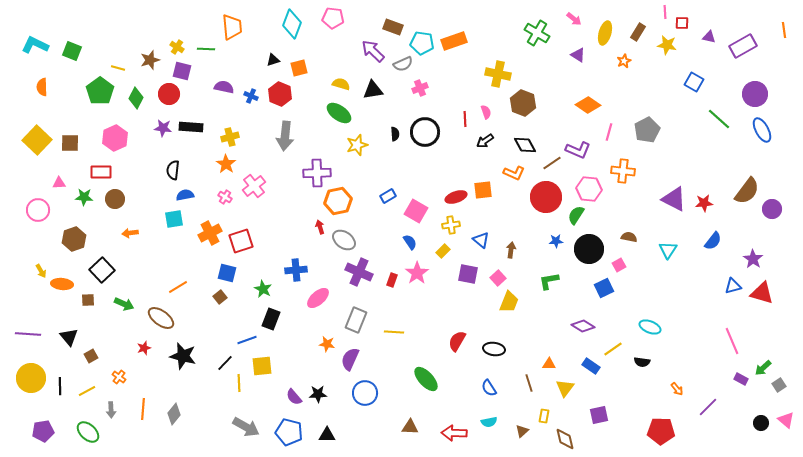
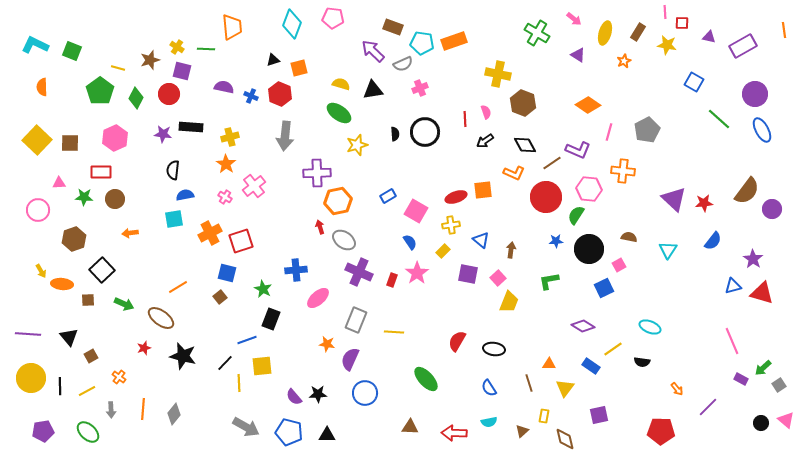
purple star at (163, 128): moved 6 px down
purple triangle at (674, 199): rotated 16 degrees clockwise
